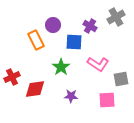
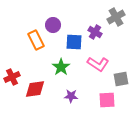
purple cross: moved 5 px right, 6 px down
